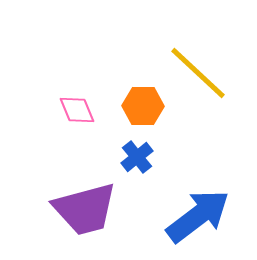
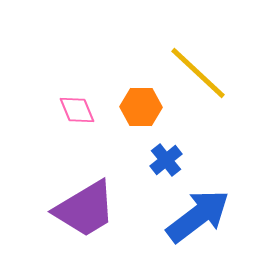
orange hexagon: moved 2 px left, 1 px down
blue cross: moved 29 px right, 3 px down
purple trapezoid: rotated 16 degrees counterclockwise
